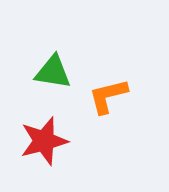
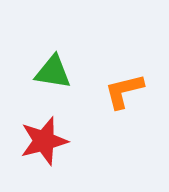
orange L-shape: moved 16 px right, 5 px up
